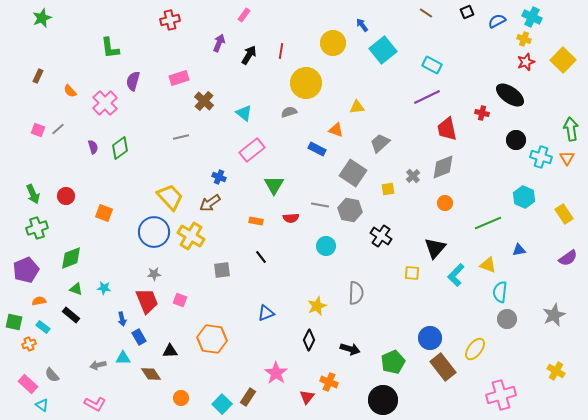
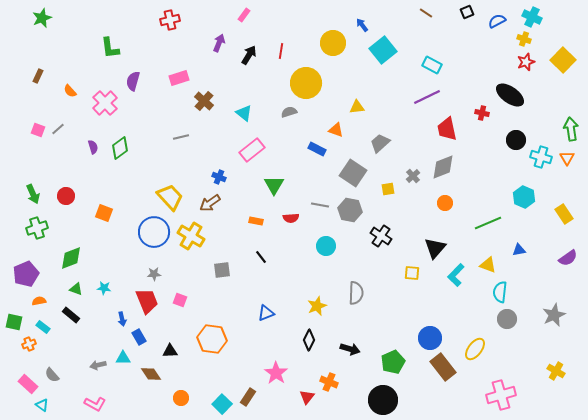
purple pentagon at (26, 270): moved 4 px down
